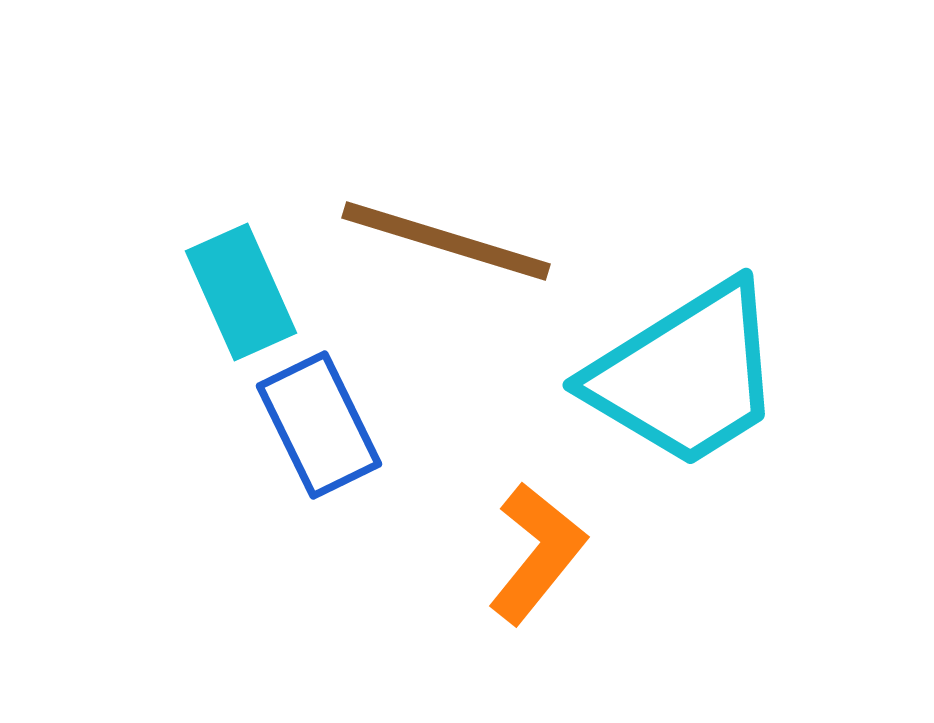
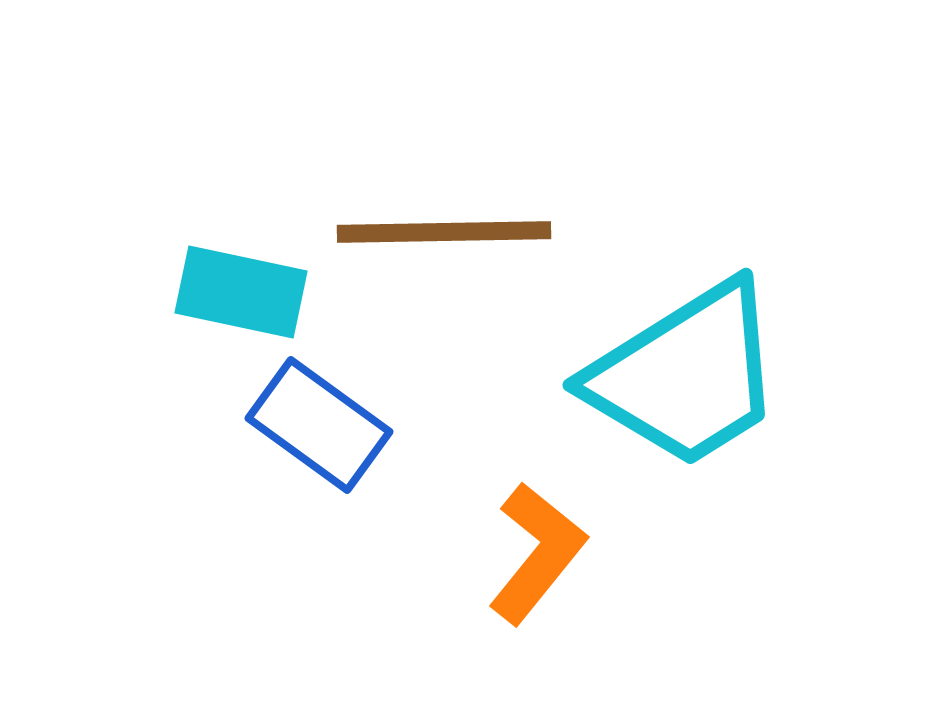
brown line: moved 2 px left, 9 px up; rotated 18 degrees counterclockwise
cyan rectangle: rotated 54 degrees counterclockwise
blue rectangle: rotated 28 degrees counterclockwise
